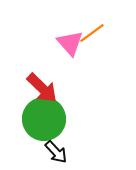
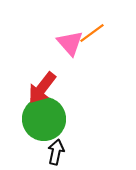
red arrow: rotated 84 degrees clockwise
black arrow: rotated 125 degrees counterclockwise
